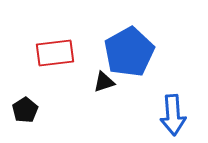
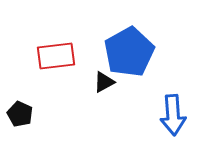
red rectangle: moved 1 px right, 3 px down
black triangle: rotated 10 degrees counterclockwise
black pentagon: moved 5 px left, 4 px down; rotated 15 degrees counterclockwise
